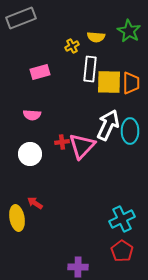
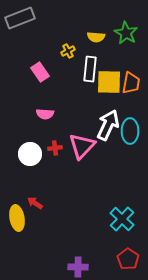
gray rectangle: moved 1 px left
green star: moved 3 px left, 2 px down
yellow cross: moved 4 px left, 5 px down
pink rectangle: rotated 72 degrees clockwise
orange trapezoid: rotated 10 degrees clockwise
pink semicircle: moved 13 px right, 1 px up
red cross: moved 7 px left, 6 px down
cyan cross: rotated 20 degrees counterclockwise
red pentagon: moved 6 px right, 8 px down
